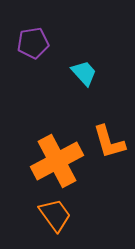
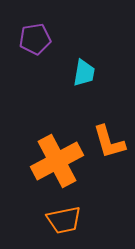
purple pentagon: moved 2 px right, 4 px up
cyan trapezoid: rotated 52 degrees clockwise
orange trapezoid: moved 9 px right, 5 px down; rotated 114 degrees clockwise
